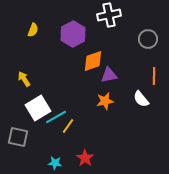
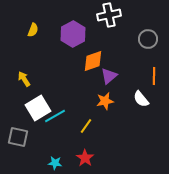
purple triangle: moved 1 px down; rotated 30 degrees counterclockwise
cyan line: moved 1 px left, 1 px up
yellow line: moved 18 px right
